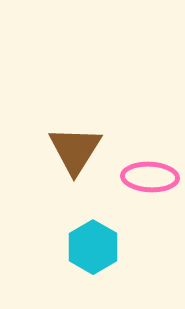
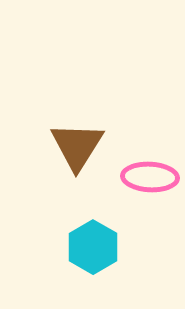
brown triangle: moved 2 px right, 4 px up
